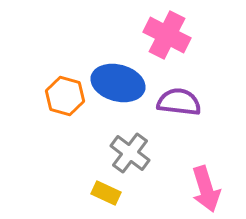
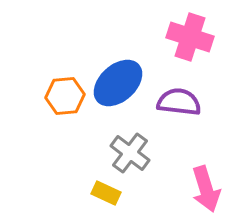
pink cross: moved 23 px right, 2 px down; rotated 9 degrees counterclockwise
blue ellipse: rotated 57 degrees counterclockwise
orange hexagon: rotated 21 degrees counterclockwise
